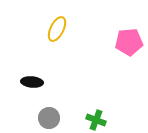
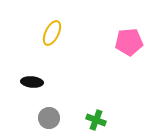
yellow ellipse: moved 5 px left, 4 px down
